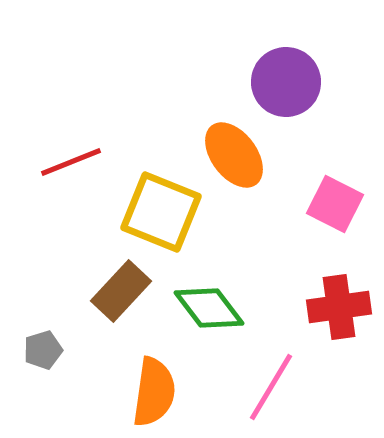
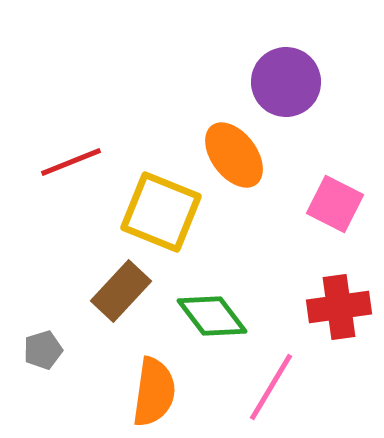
green diamond: moved 3 px right, 8 px down
